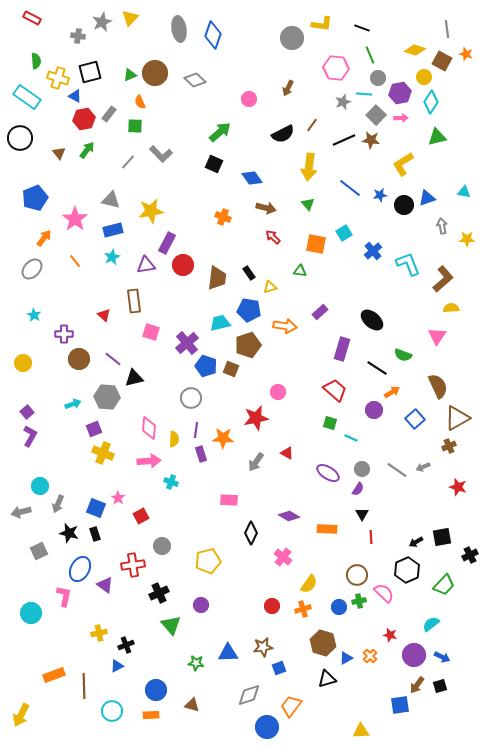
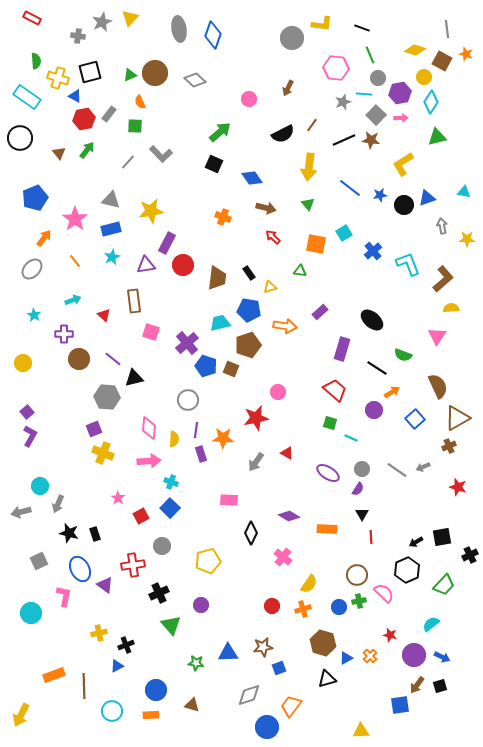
blue rectangle at (113, 230): moved 2 px left, 1 px up
gray circle at (191, 398): moved 3 px left, 2 px down
cyan arrow at (73, 404): moved 104 px up
blue square at (96, 508): moved 74 px right; rotated 24 degrees clockwise
gray square at (39, 551): moved 10 px down
blue ellipse at (80, 569): rotated 55 degrees counterclockwise
